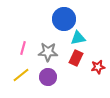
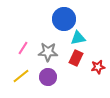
pink line: rotated 16 degrees clockwise
yellow line: moved 1 px down
